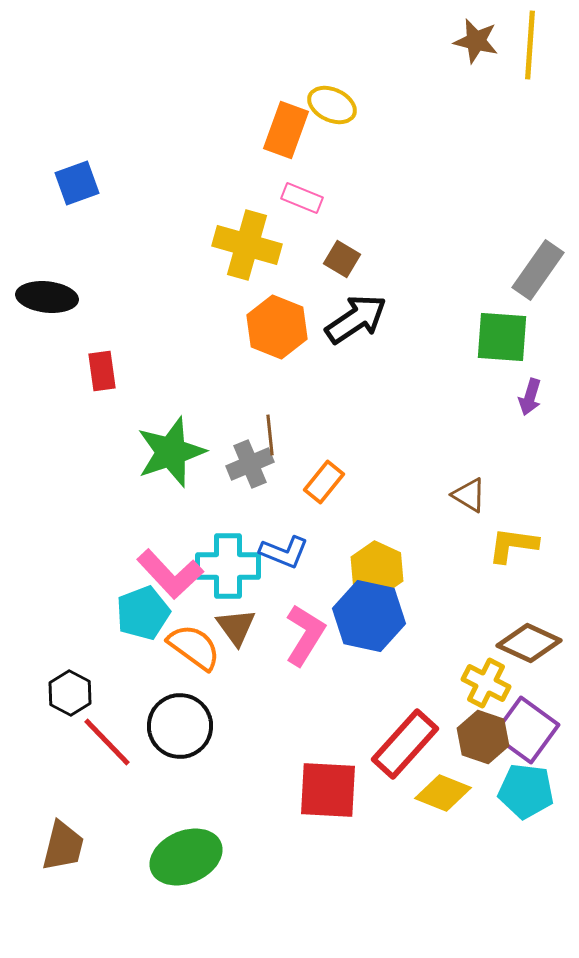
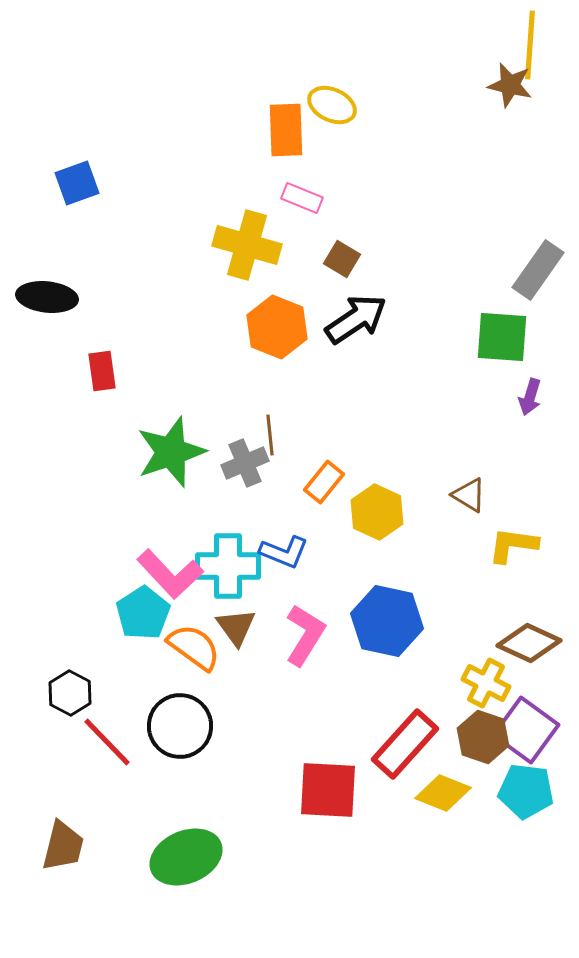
brown star at (476, 41): moved 34 px right, 44 px down
orange rectangle at (286, 130): rotated 22 degrees counterclockwise
gray cross at (250, 464): moved 5 px left, 1 px up
yellow hexagon at (377, 569): moved 57 px up
cyan pentagon at (143, 613): rotated 12 degrees counterclockwise
blue hexagon at (369, 616): moved 18 px right, 5 px down
